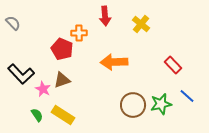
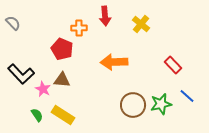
orange cross: moved 5 px up
brown triangle: rotated 24 degrees clockwise
